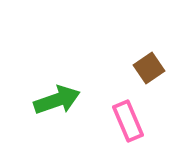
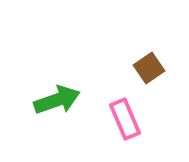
pink rectangle: moved 3 px left, 2 px up
